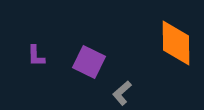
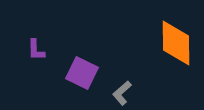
purple L-shape: moved 6 px up
purple square: moved 7 px left, 11 px down
